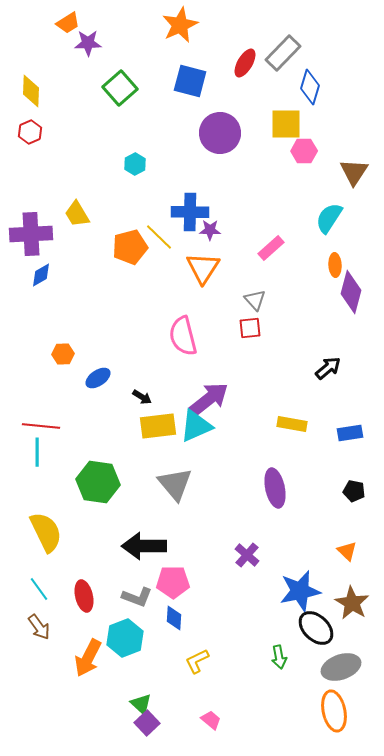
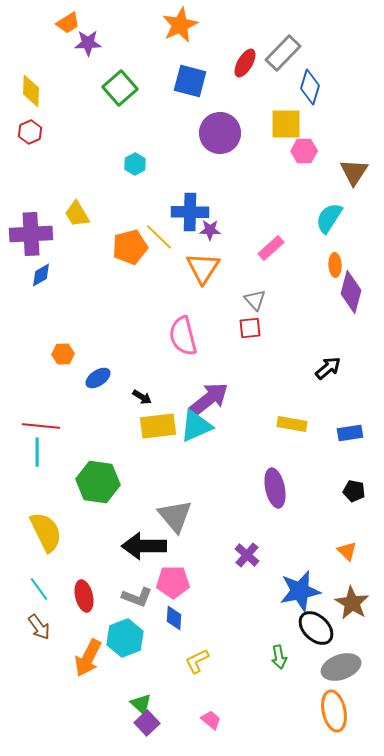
gray triangle at (175, 484): moved 32 px down
